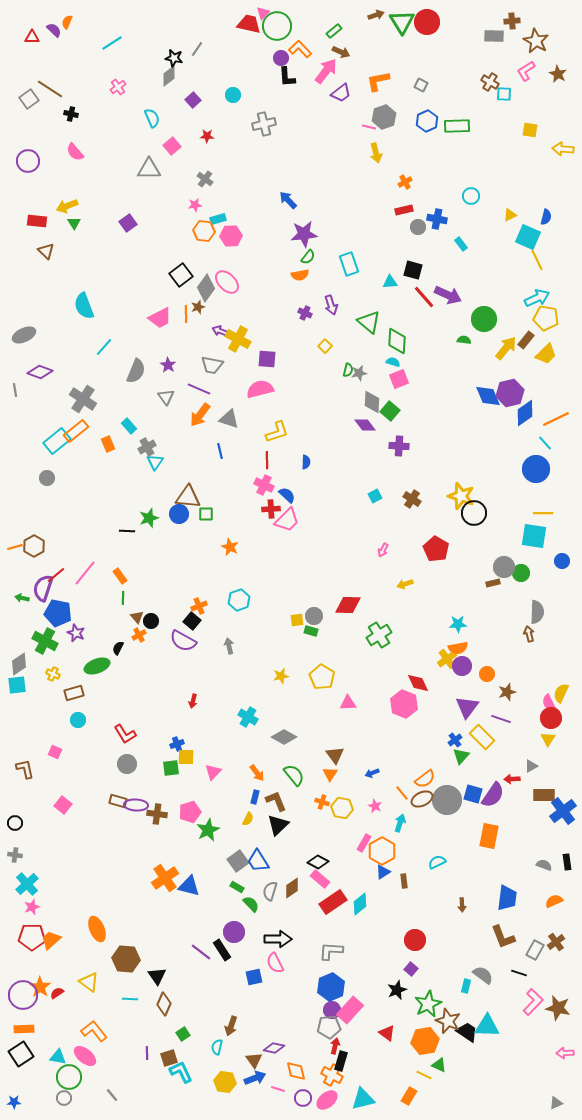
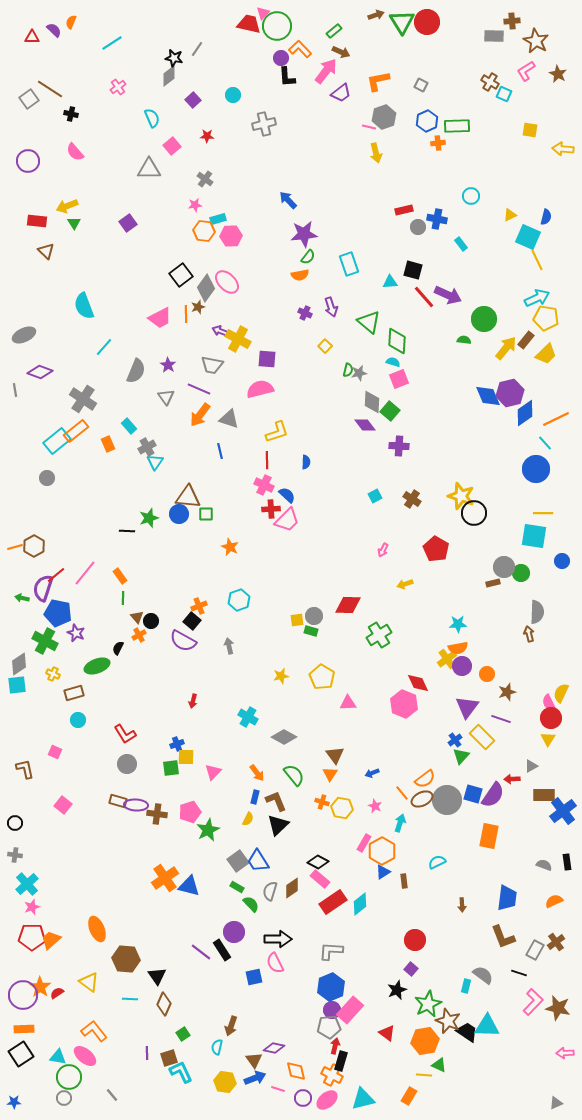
orange semicircle at (67, 22): moved 4 px right
cyan square at (504, 94): rotated 21 degrees clockwise
orange cross at (405, 182): moved 33 px right, 39 px up; rotated 24 degrees clockwise
purple arrow at (331, 305): moved 2 px down
yellow line at (424, 1075): rotated 21 degrees counterclockwise
